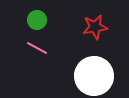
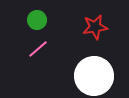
pink line: moved 1 px right, 1 px down; rotated 70 degrees counterclockwise
